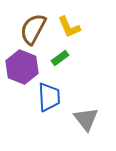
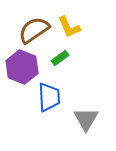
brown semicircle: moved 1 px right, 1 px down; rotated 28 degrees clockwise
gray triangle: rotated 8 degrees clockwise
